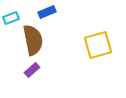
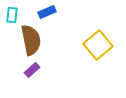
cyan rectangle: moved 1 px right, 3 px up; rotated 63 degrees counterclockwise
brown semicircle: moved 2 px left
yellow square: rotated 24 degrees counterclockwise
